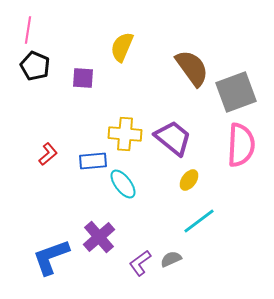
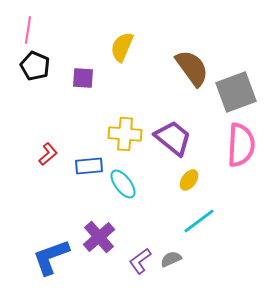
blue rectangle: moved 4 px left, 5 px down
purple L-shape: moved 2 px up
